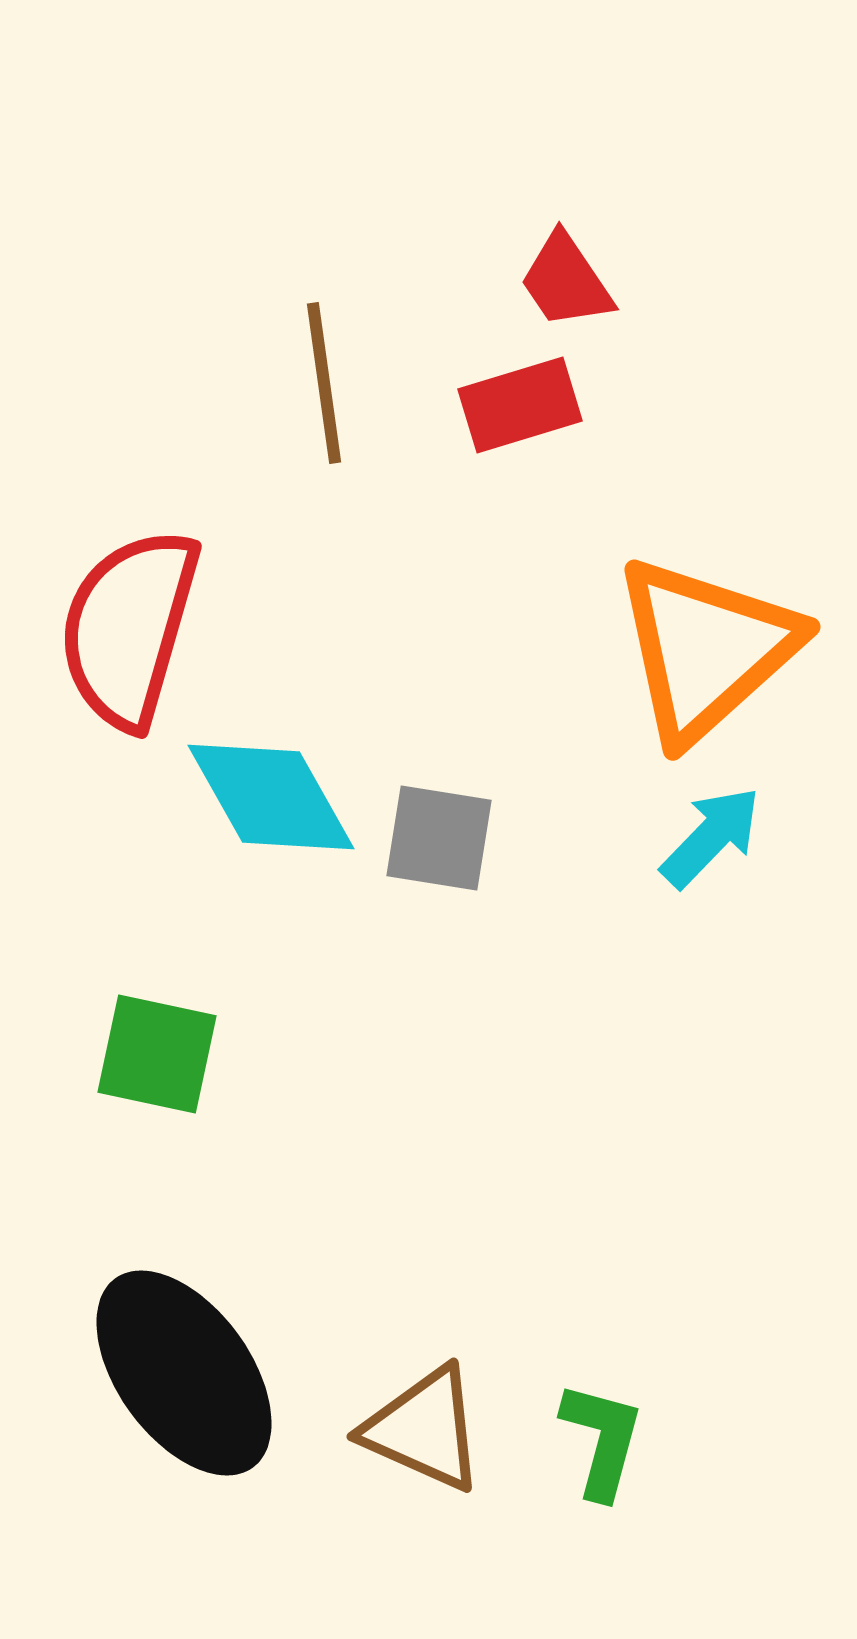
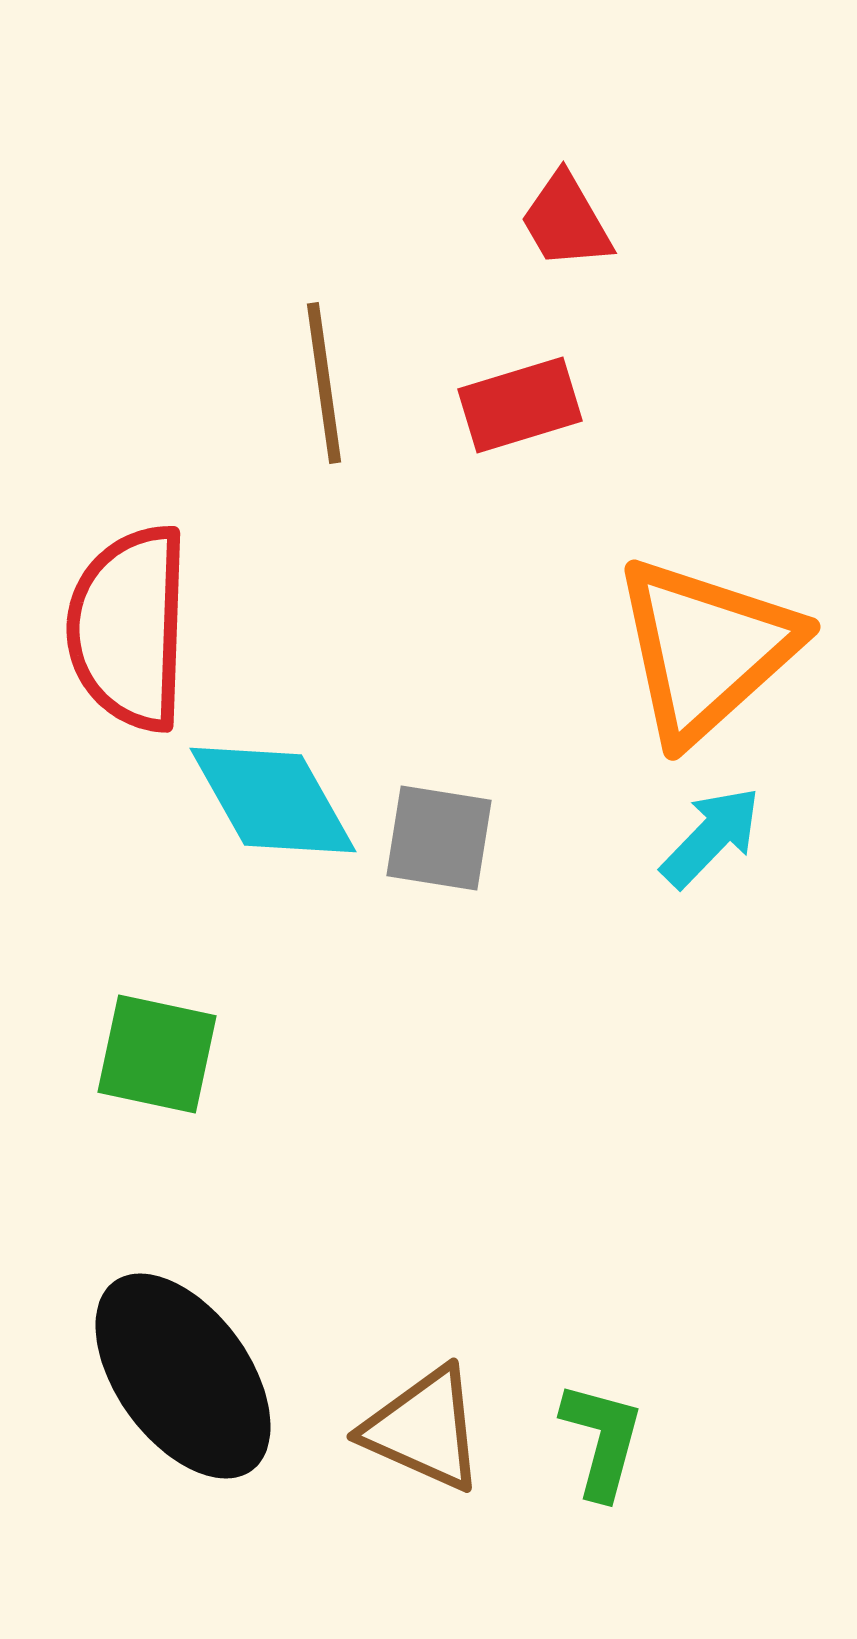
red trapezoid: moved 60 px up; rotated 4 degrees clockwise
red semicircle: rotated 14 degrees counterclockwise
cyan diamond: moved 2 px right, 3 px down
black ellipse: moved 1 px left, 3 px down
